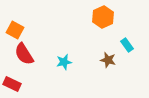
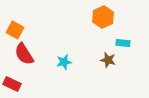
cyan rectangle: moved 4 px left, 2 px up; rotated 48 degrees counterclockwise
